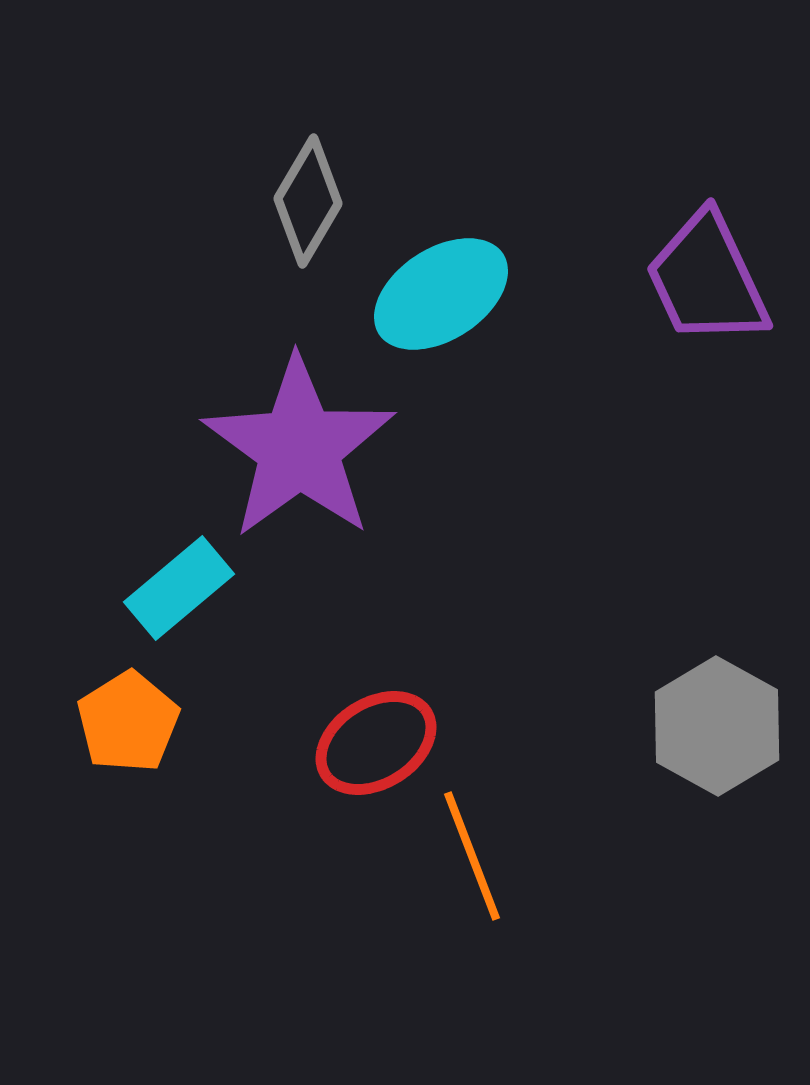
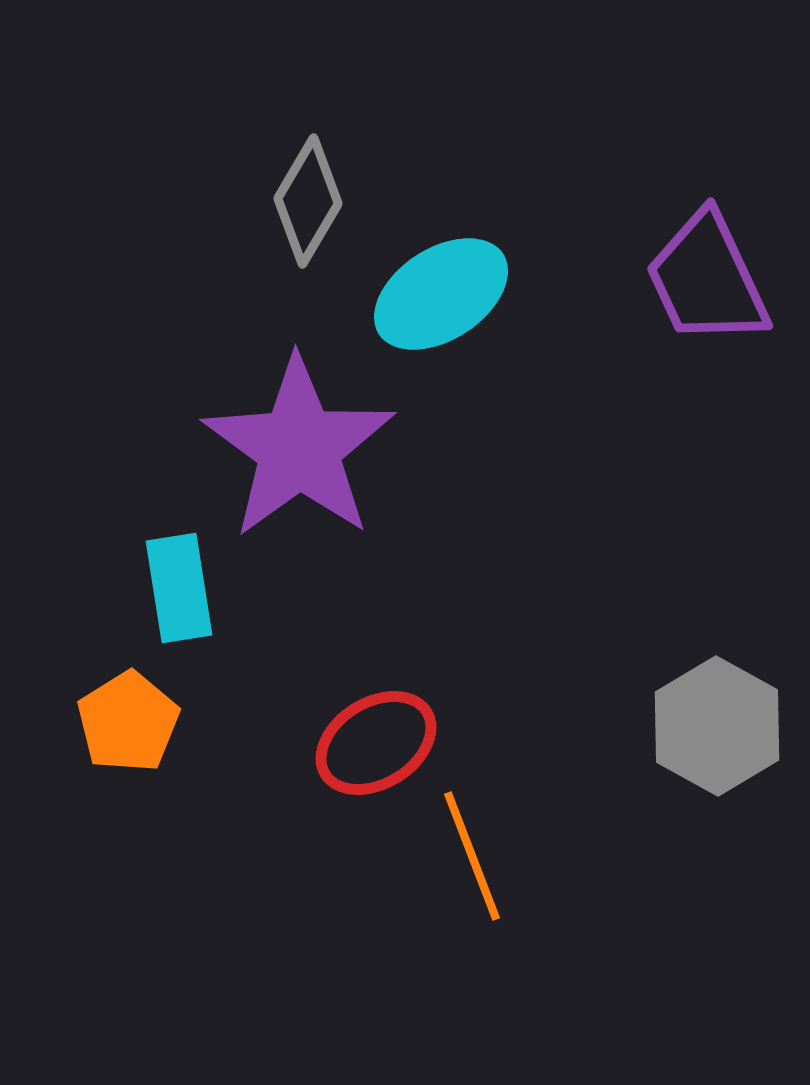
cyan rectangle: rotated 59 degrees counterclockwise
